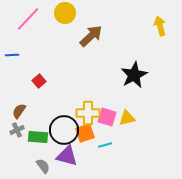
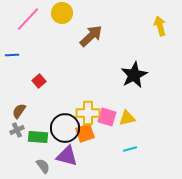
yellow circle: moved 3 px left
black circle: moved 1 px right, 2 px up
cyan line: moved 25 px right, 4 px down
